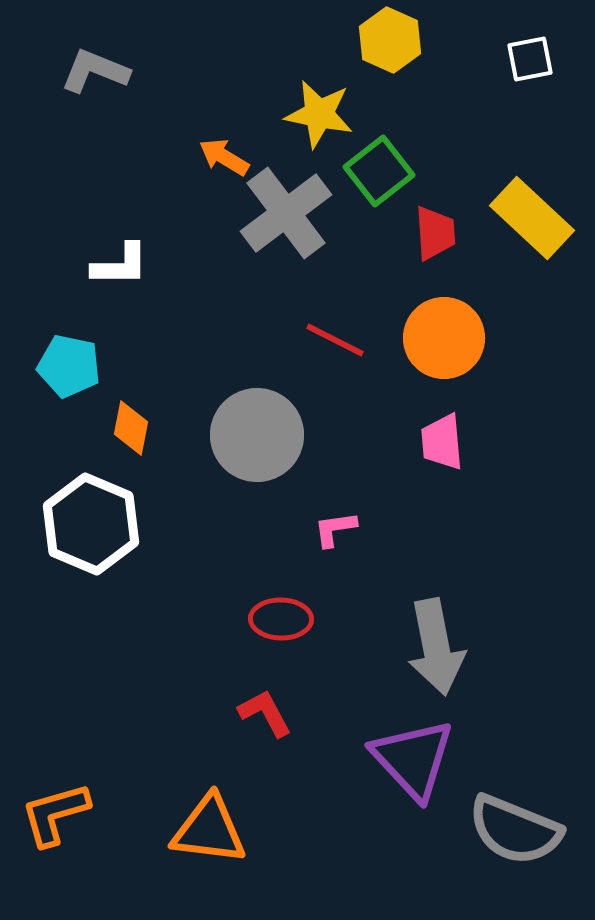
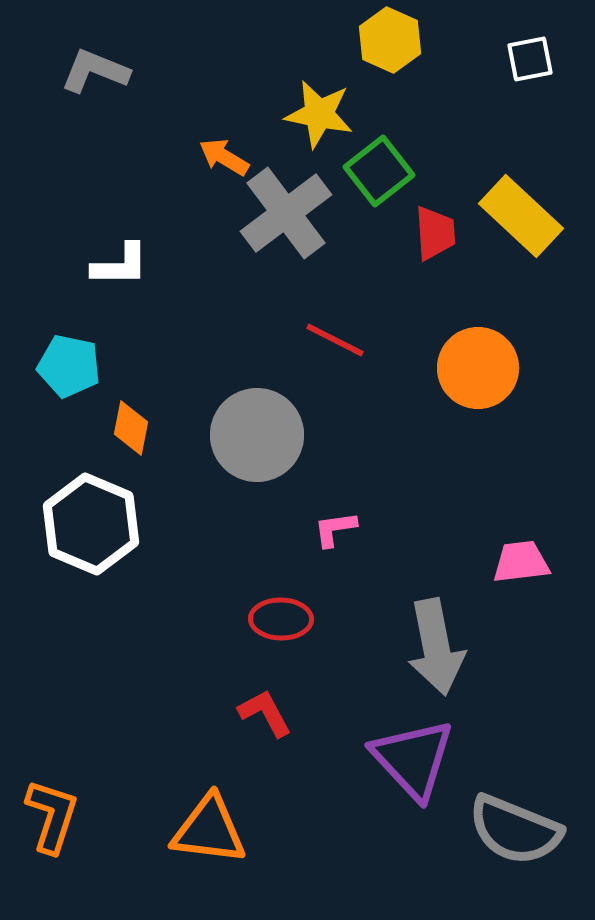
yellow rectangle: moved 11 px left, 2 px up
orange circle: moved 34 px right, 30 px down
pink trapezoid: moved 79 px right, 120 px down; rotated 88 degrees clockwise
orange L-shape: moved 3 px left, 2 px down; rotated 124 degrees clockwise
